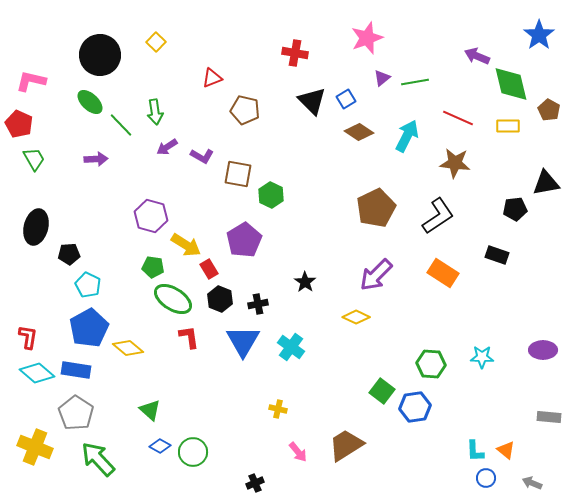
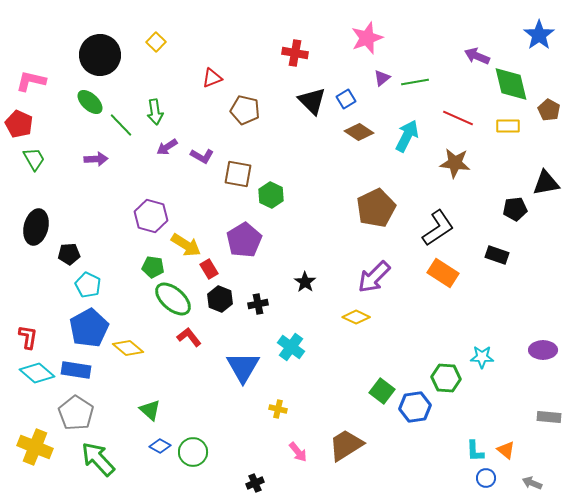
black L-shape at (438, 216): moved 12 px down
purple arrow at (376, 275): moved 2 px left, 2 px down
green ellipse at (173, 299): rotated 9 degrees clockwise
red L-shape at (189, 337): rotated 30 degrees counterclockwise
blue triangle at (243, 341): moved 26 px down
green hexagon at (431, 364): moved 15 px right, 14 px down
